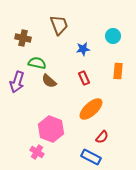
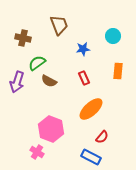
green semicircle: rotated 48 degrees counterclockwise
brown semicircle: rotated 14 degrees counterclockwise
